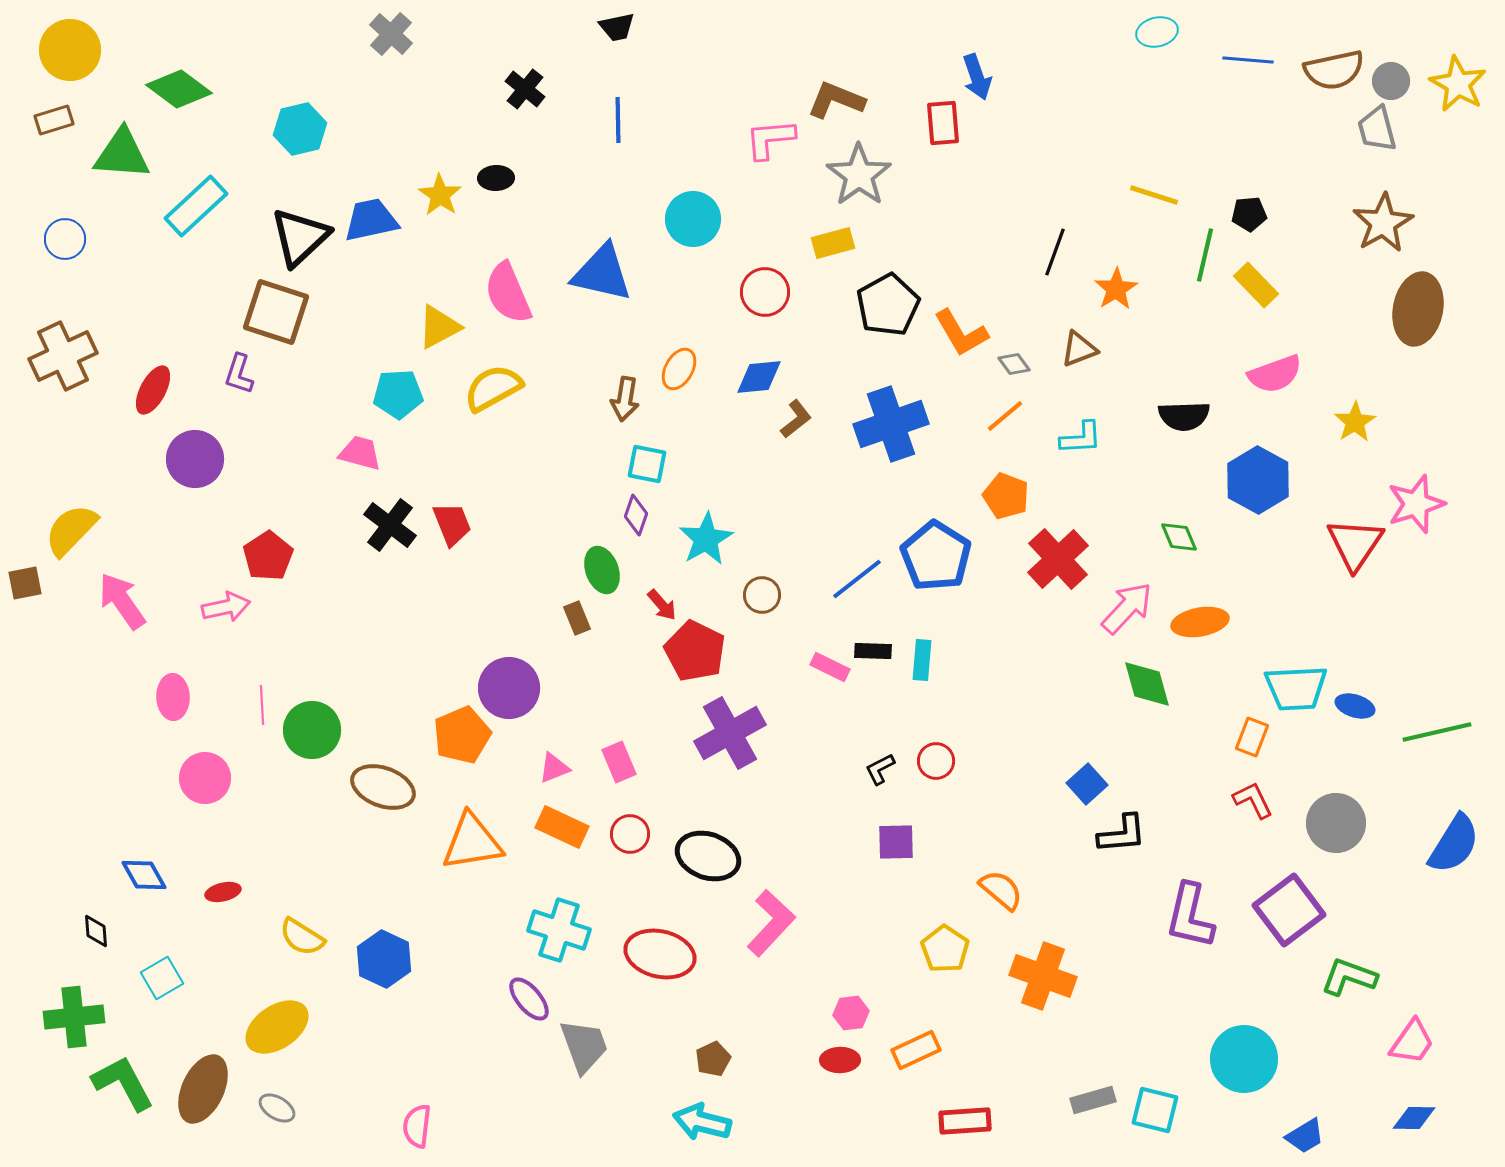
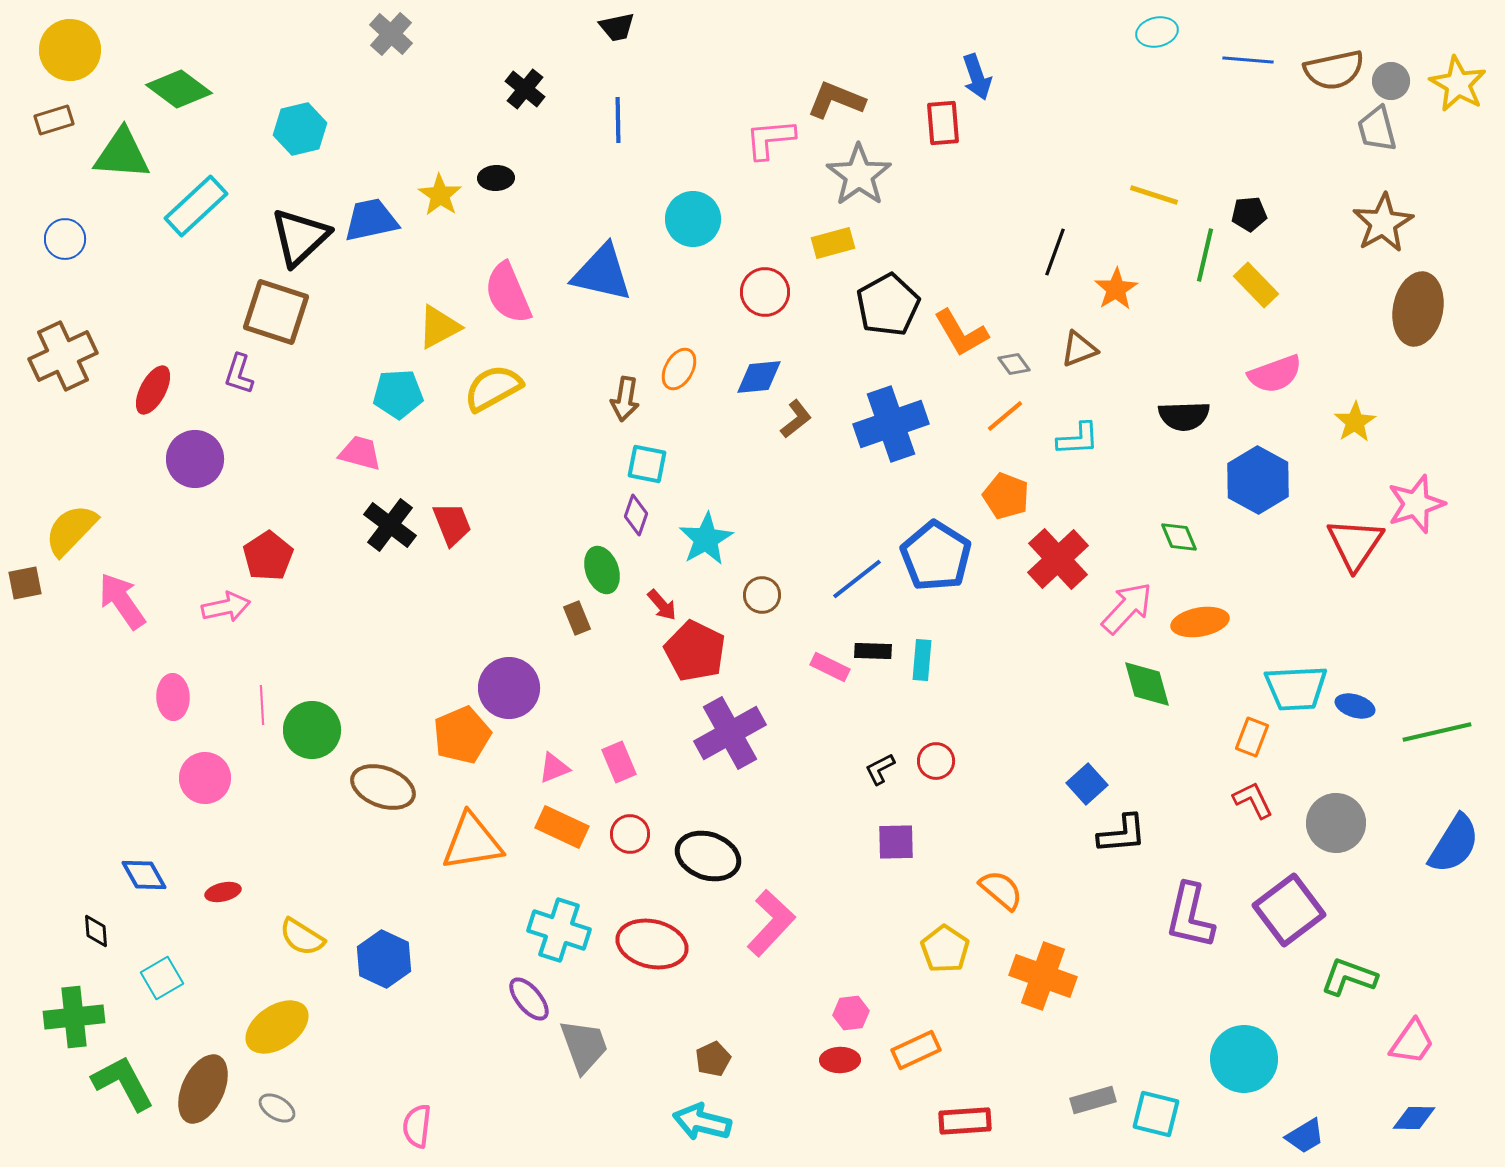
cyan L-shape at (1081, 438): moved 3 px left, 1 px down
red ellipse at (660, 954): moved 8 px left, 10 px up
cyan square at (1155, 1110): moved 1 px right, 4 px down
